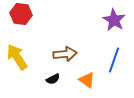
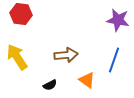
purple star: moved 4 px right; rotated 20 degrees counterclockwise
brown arrow: moved 1 px right, 1 px down
black semicircle: moved 3 px left, 6 px down
